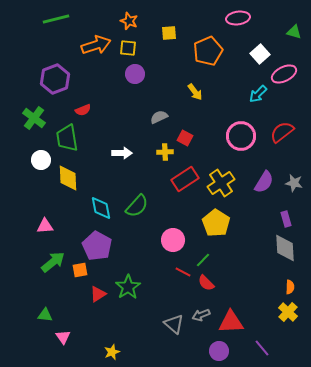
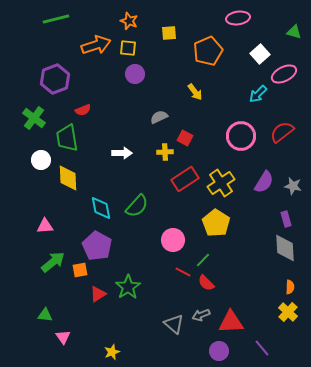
gray star at (294, 183): moved 1 px left, 3 px down
